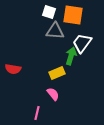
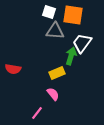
pink line: rotated 24 degrees clockwise
